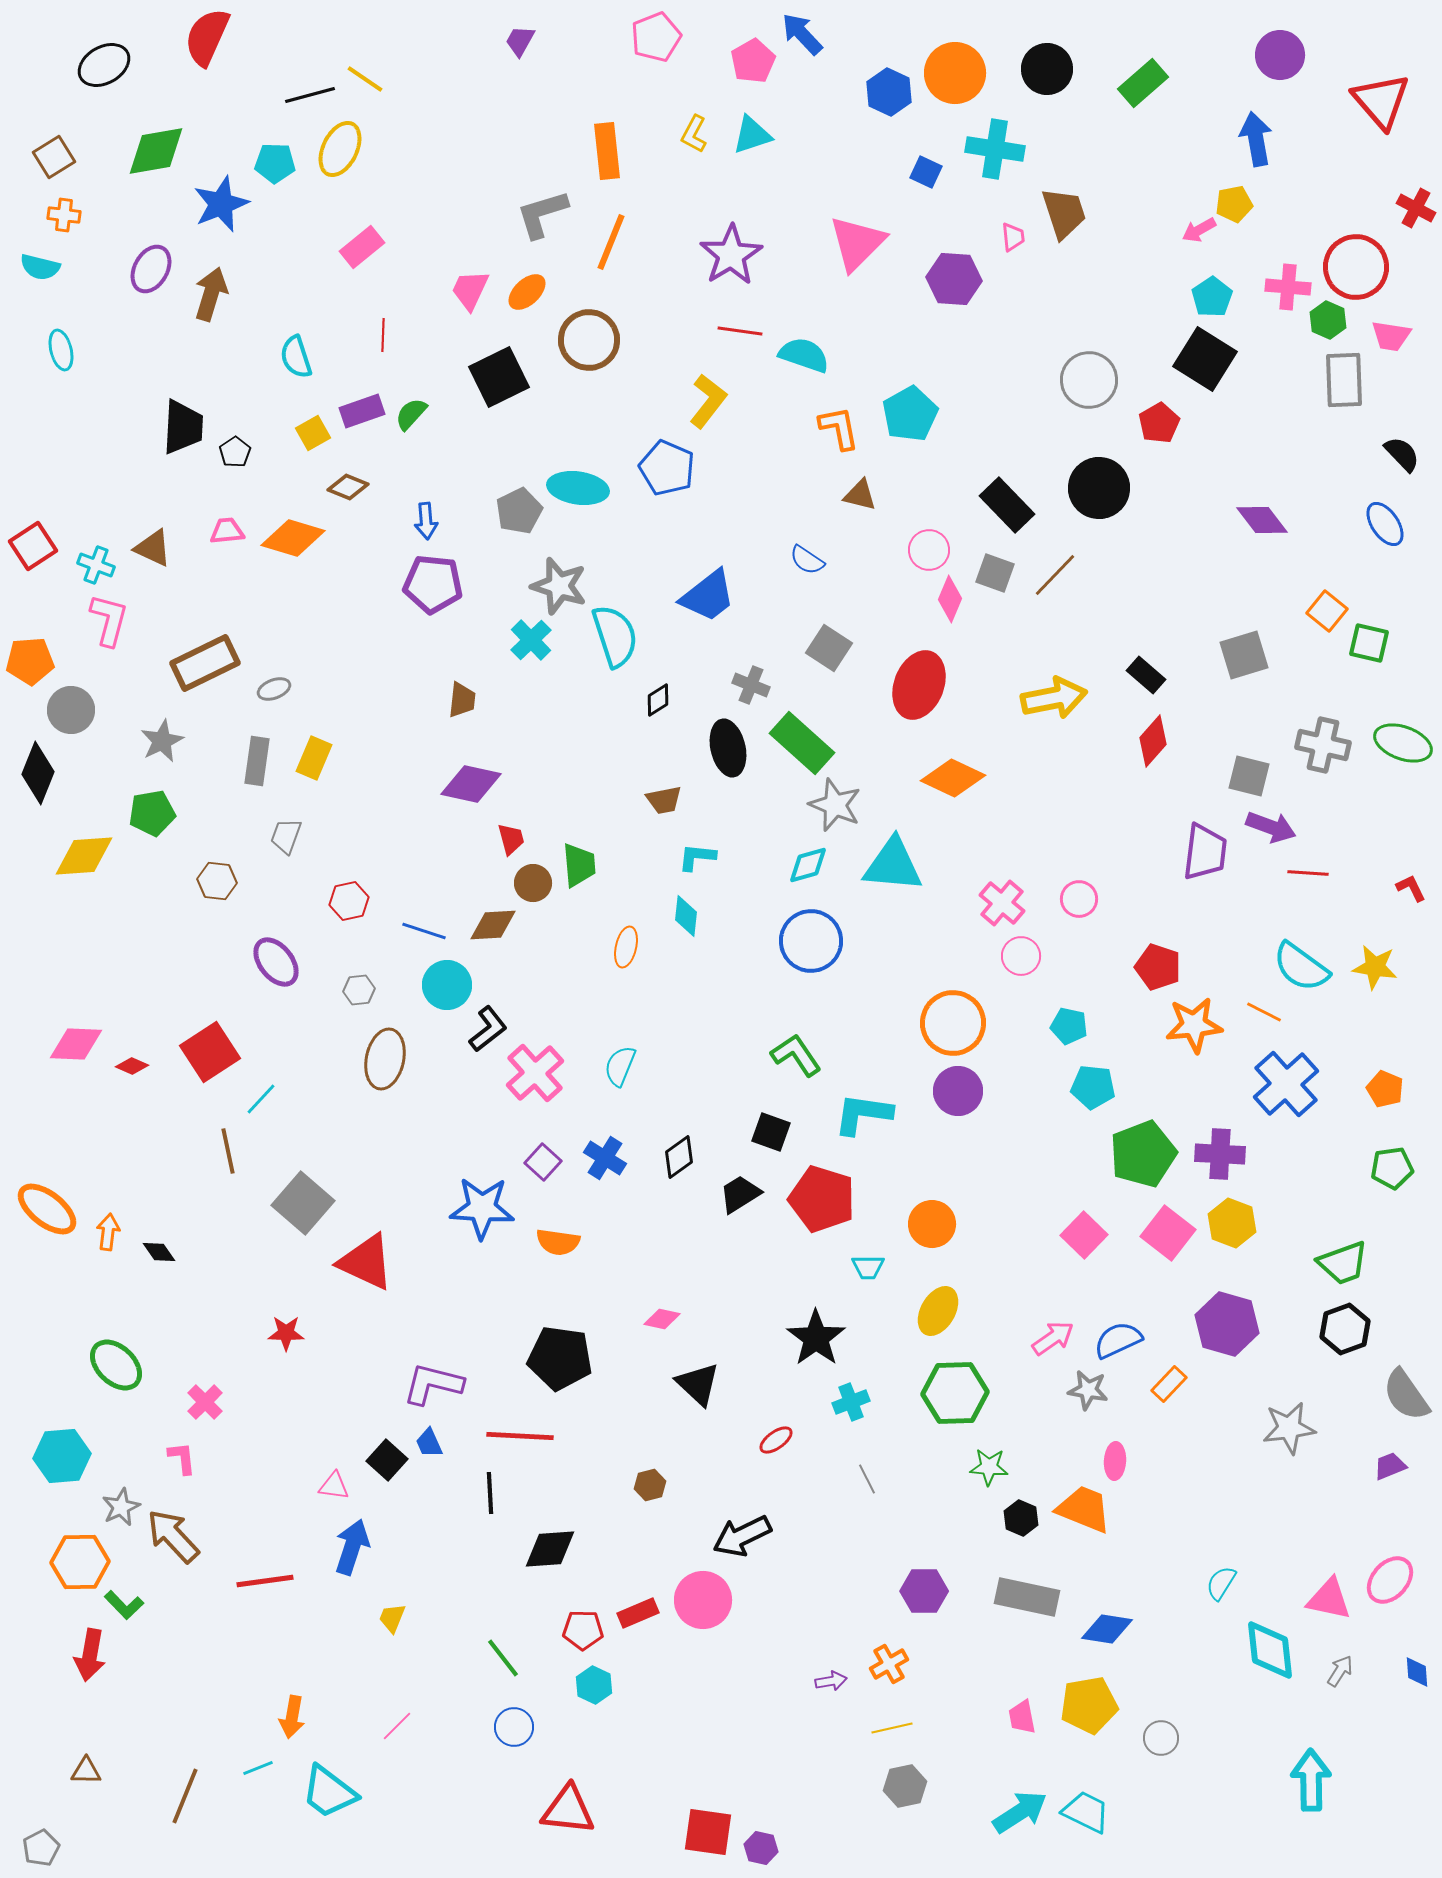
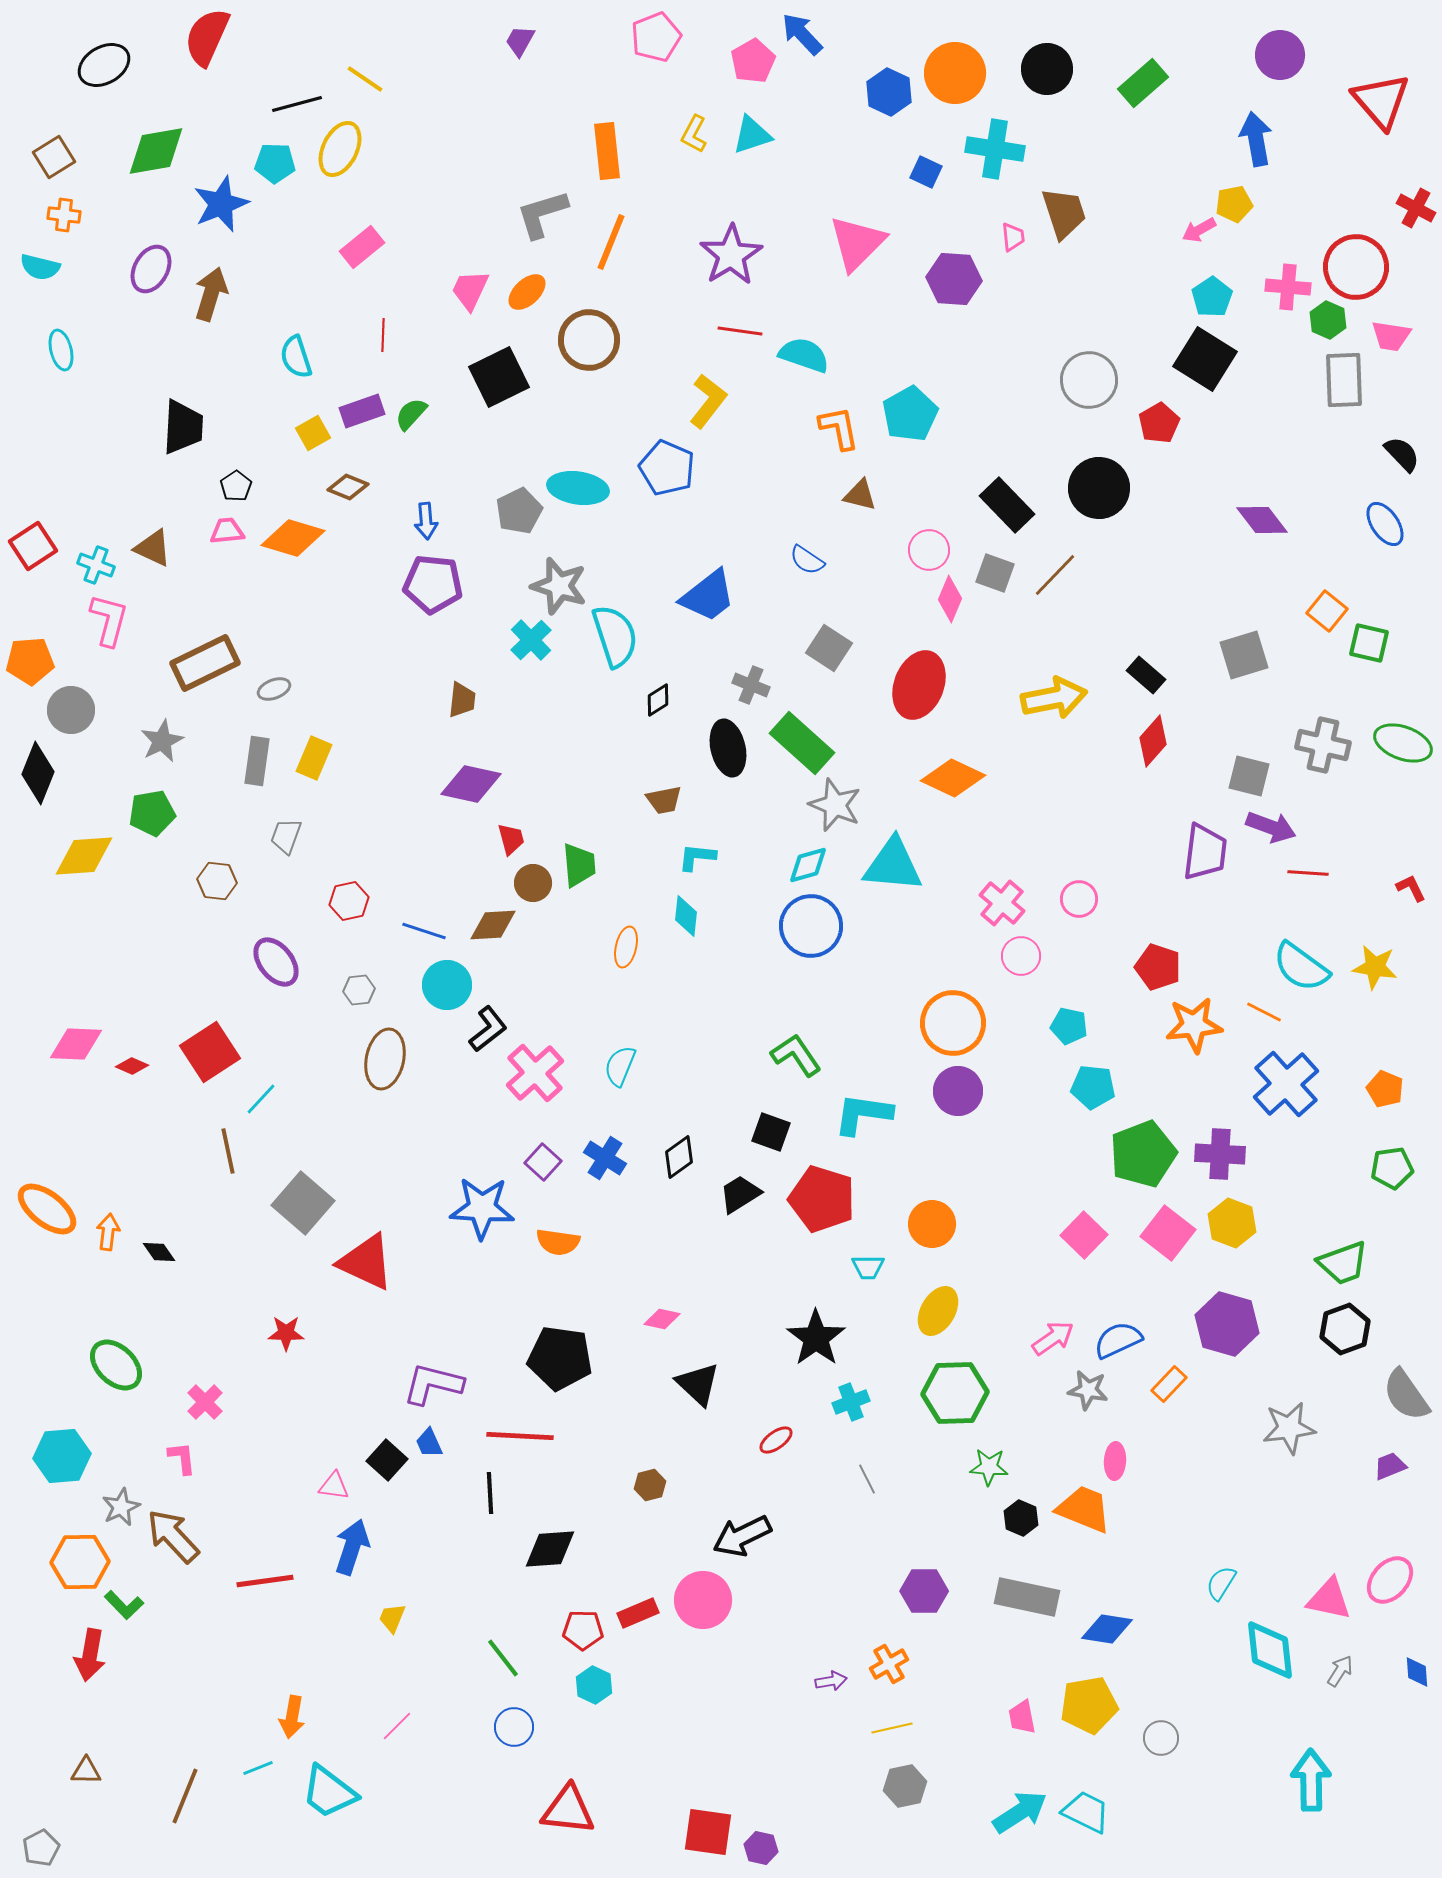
black line at (310, 95): moved 13 px left, 9 px down
black pentagon at (235, 452): moved 1 px right, 34 px down
blue circle at (811, 941): moved 15 px up
